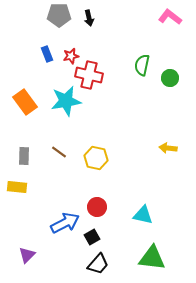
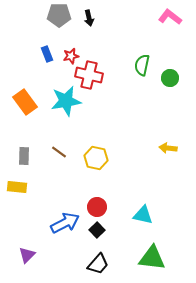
black square: moved 5 px right, 7 px up; rotated 14 degrees counterclockwise
